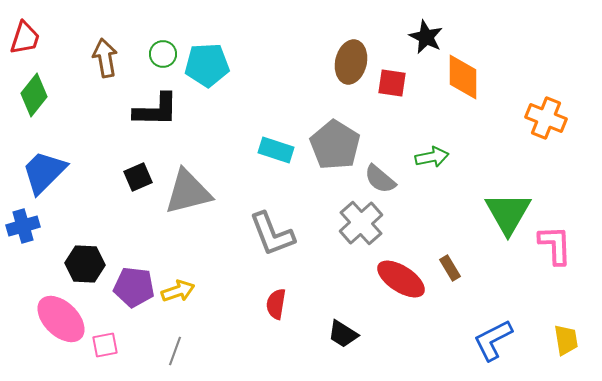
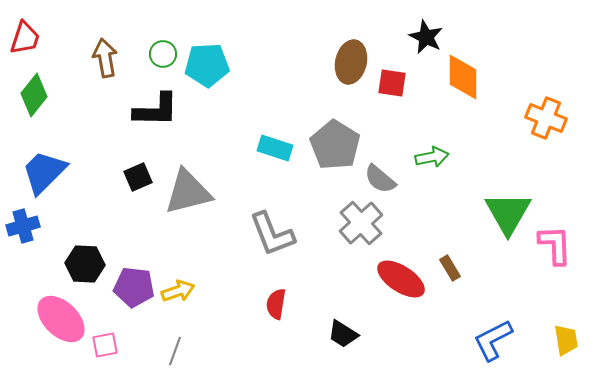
cyan rectangle: moved 1 px left, 2 px up
